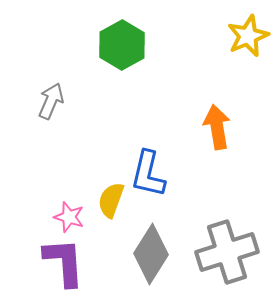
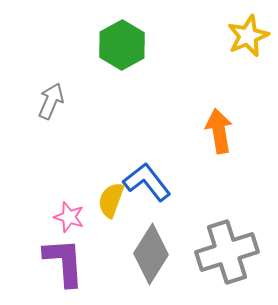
orange arrow: moved 2 px right, 4 px down
blue L-shape: moved 1 px left, 8 px down; rotated 129 degrees clockwise
